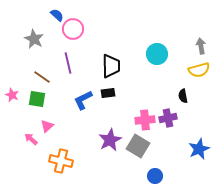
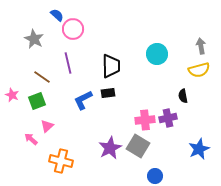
green square: moved 2 px down; rotated 30 degrees counterclockwise
purple star: moved 8 px down
